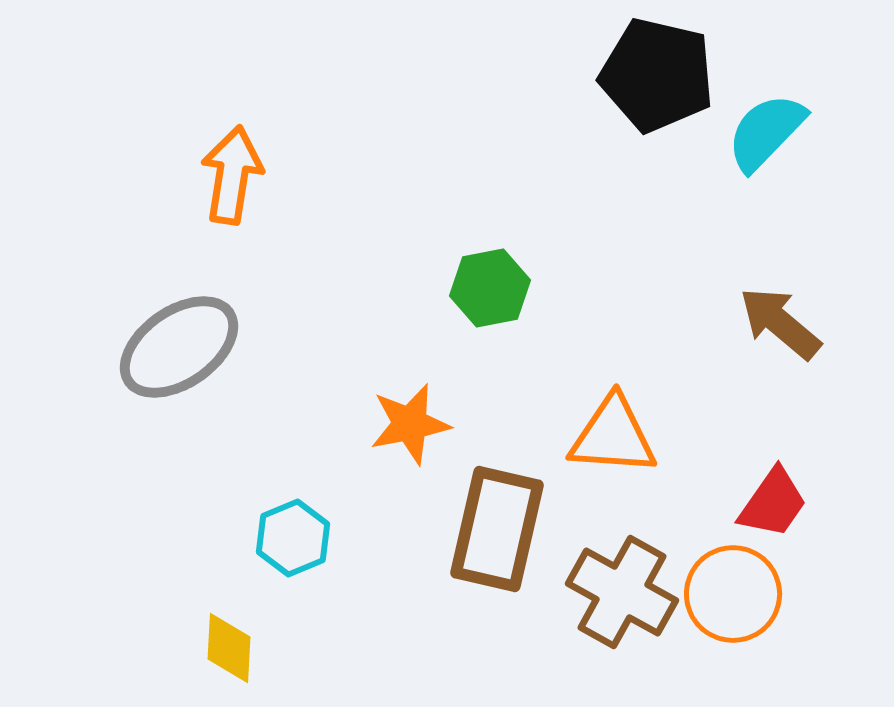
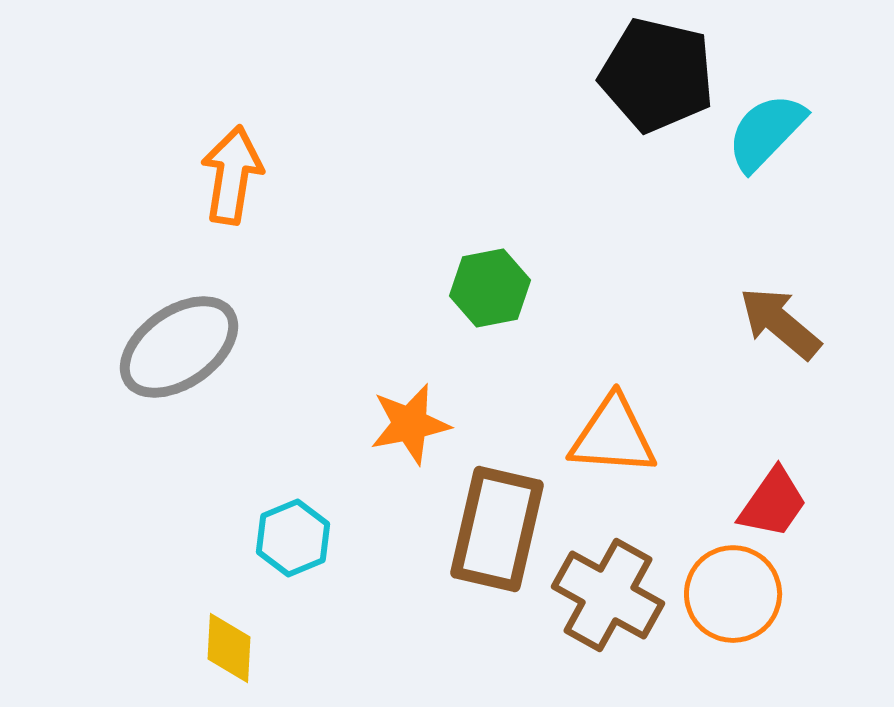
brown cross: moved 14 px left, 3 px down
